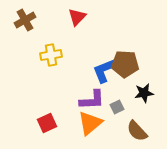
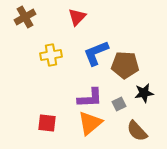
brown cross: moved 3 px up
brown pentagon: moved 1 px down
blue L-shape: moved 9 px left, 17 px up
purple L-shape: moved 2 px left, 2 px up
gray square: moved 2 px right, 3 px up
red square: rotated 30 degrees clockwise
